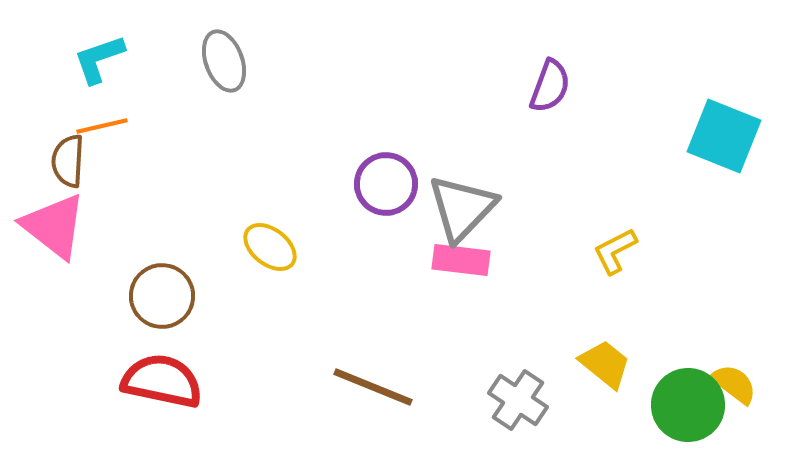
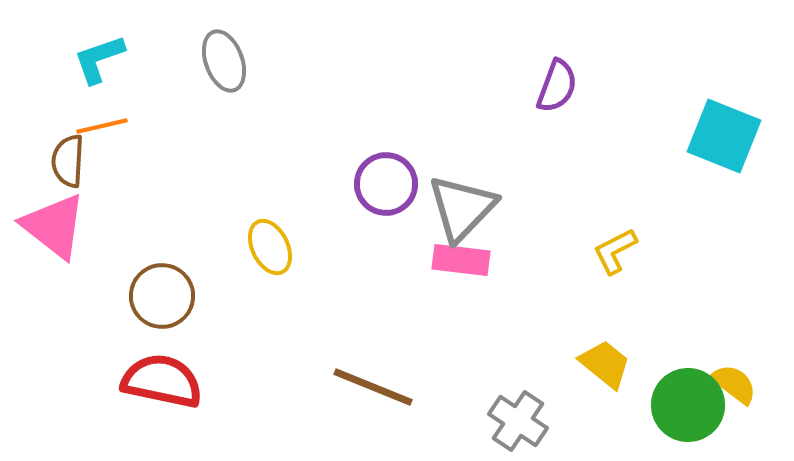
purple semicircle: moved 7 px right
yellow ellipse: rotated 26 degrees clockwise
gray cross: moved 21 px down
